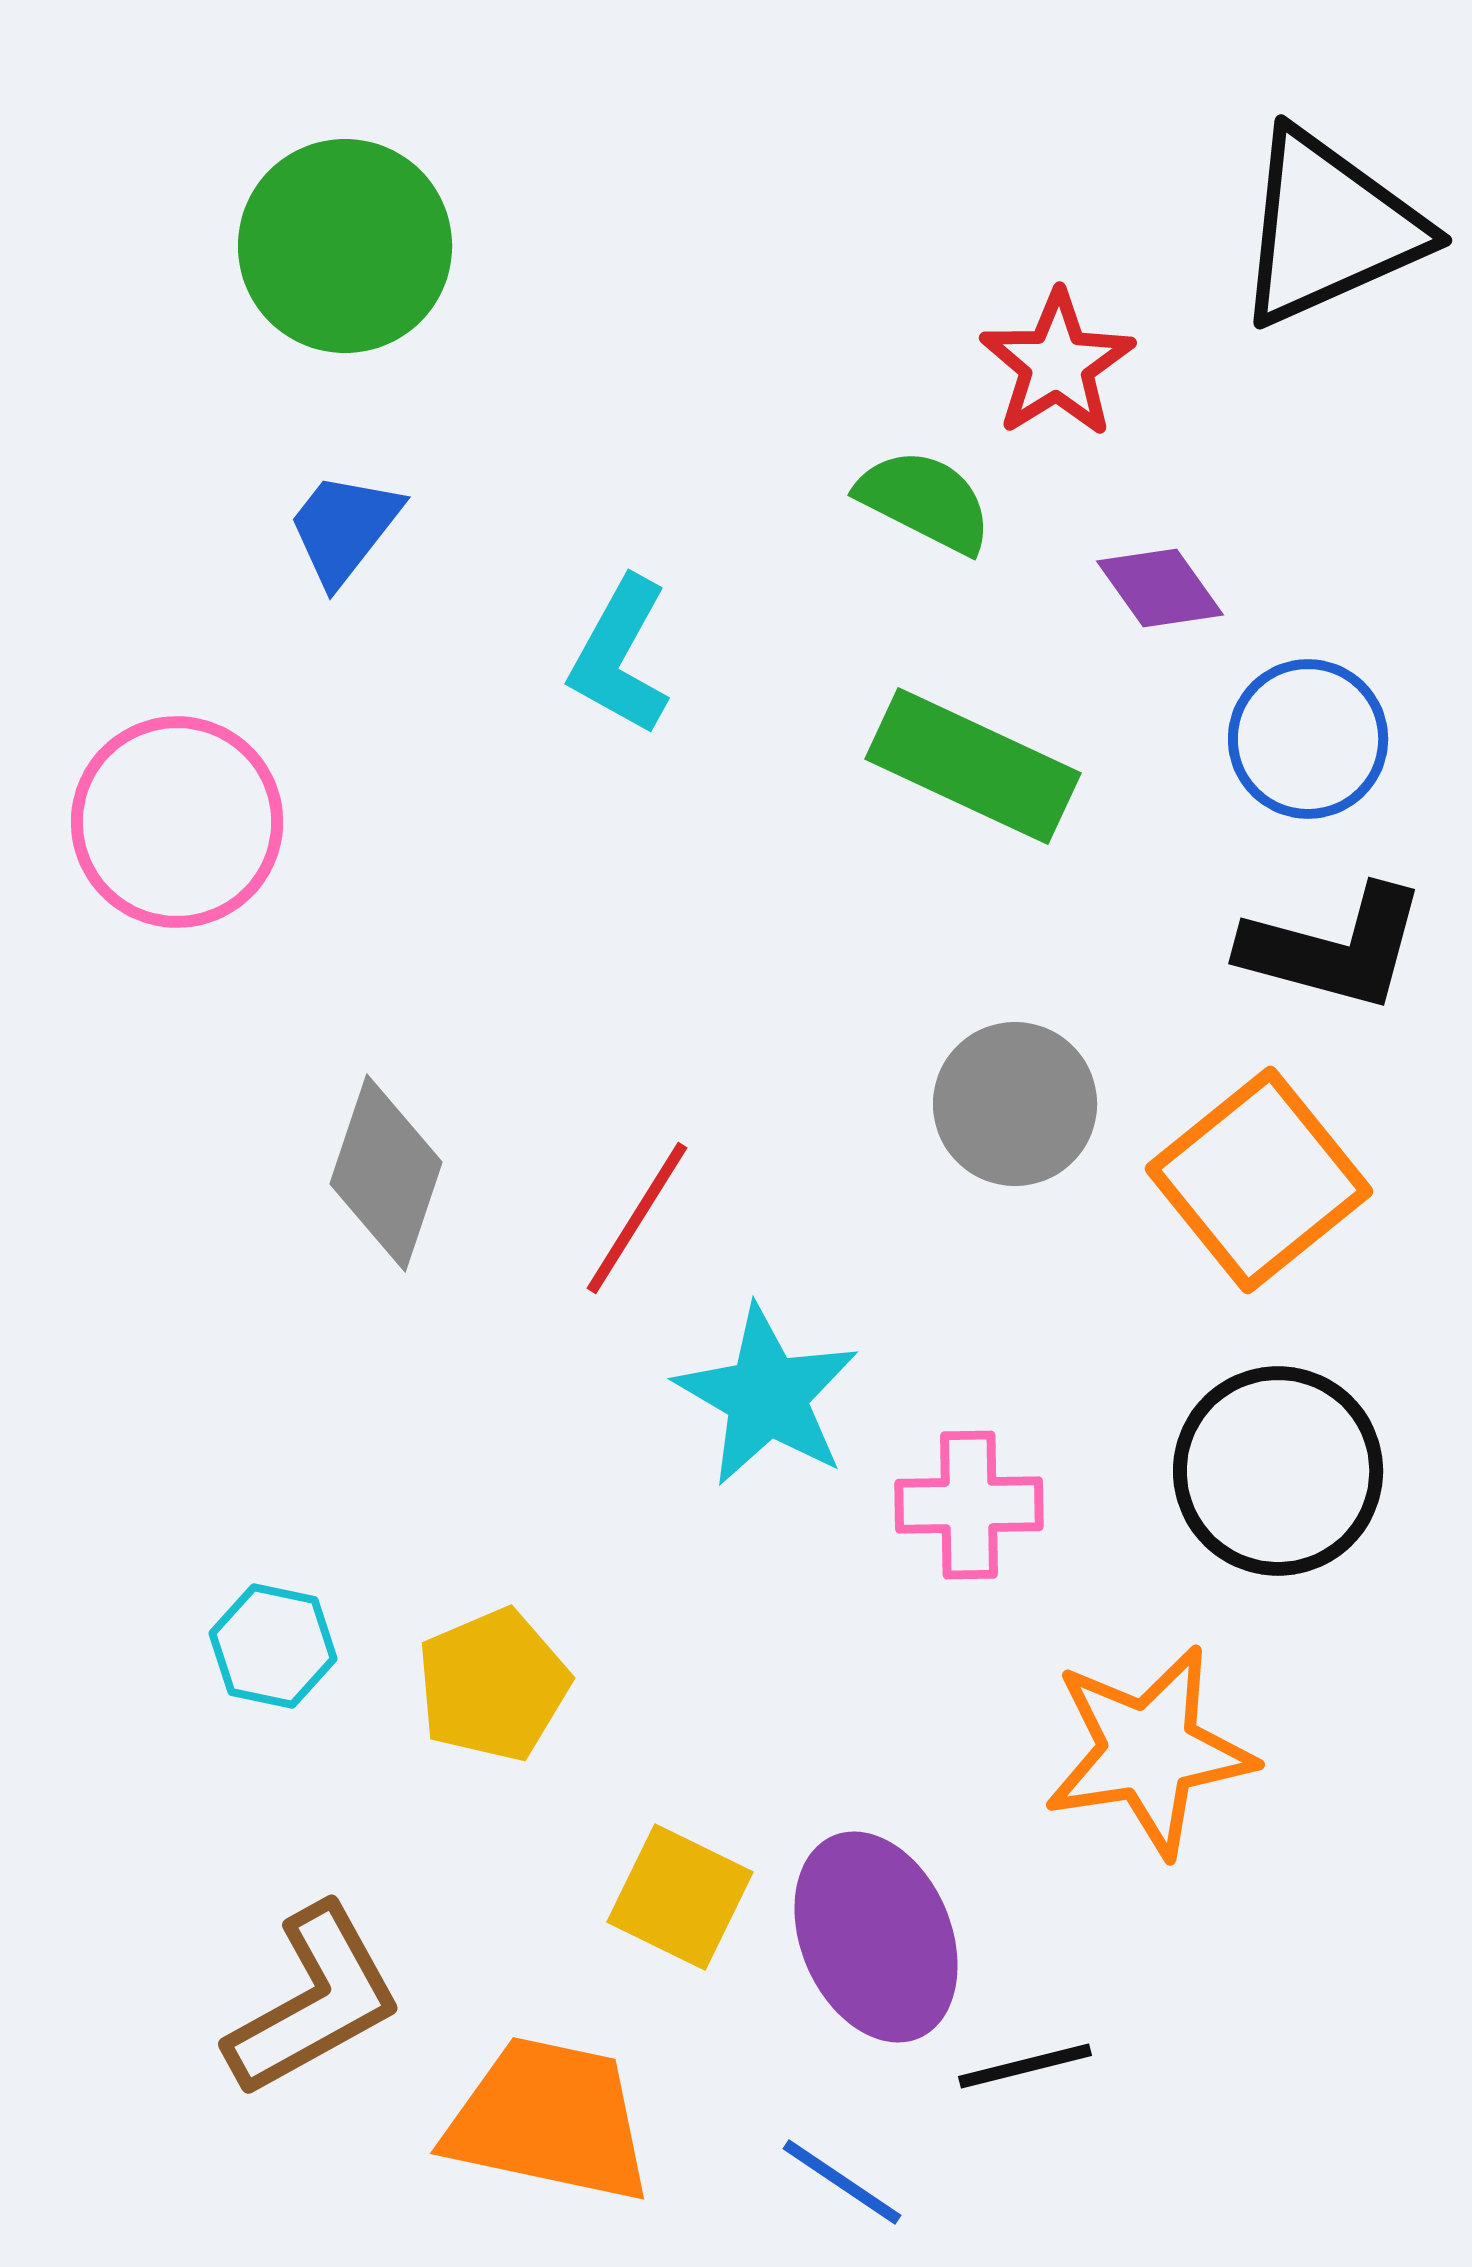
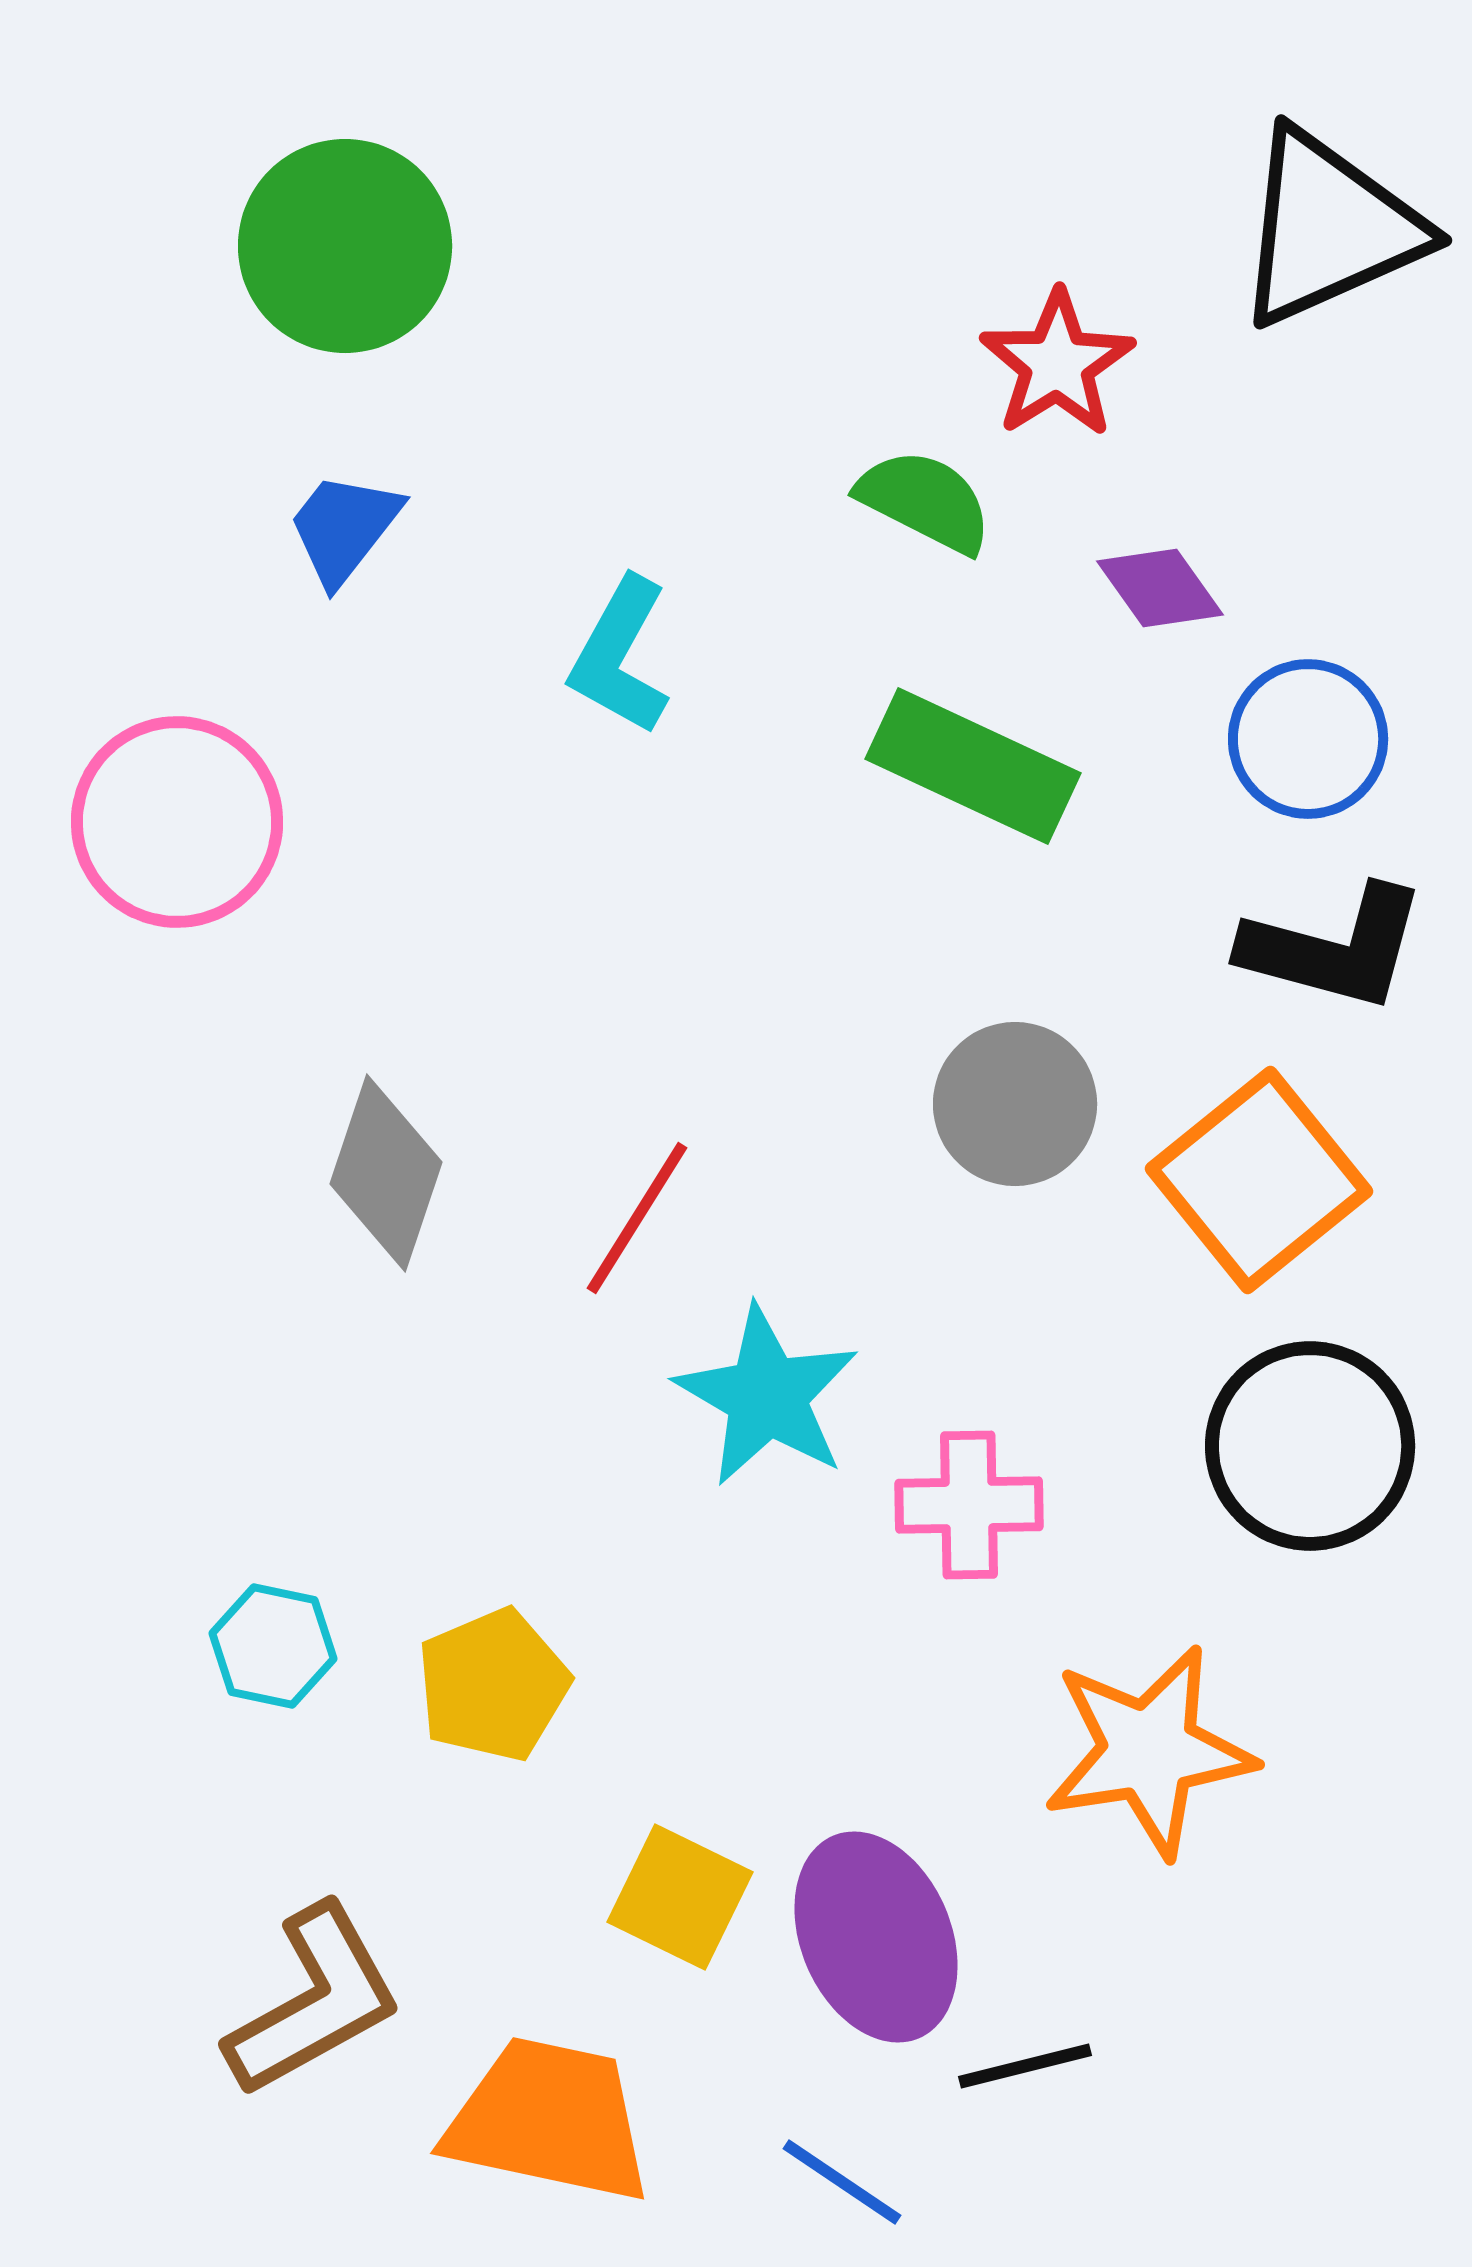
black circle: moved 32 px right, 25 px up
